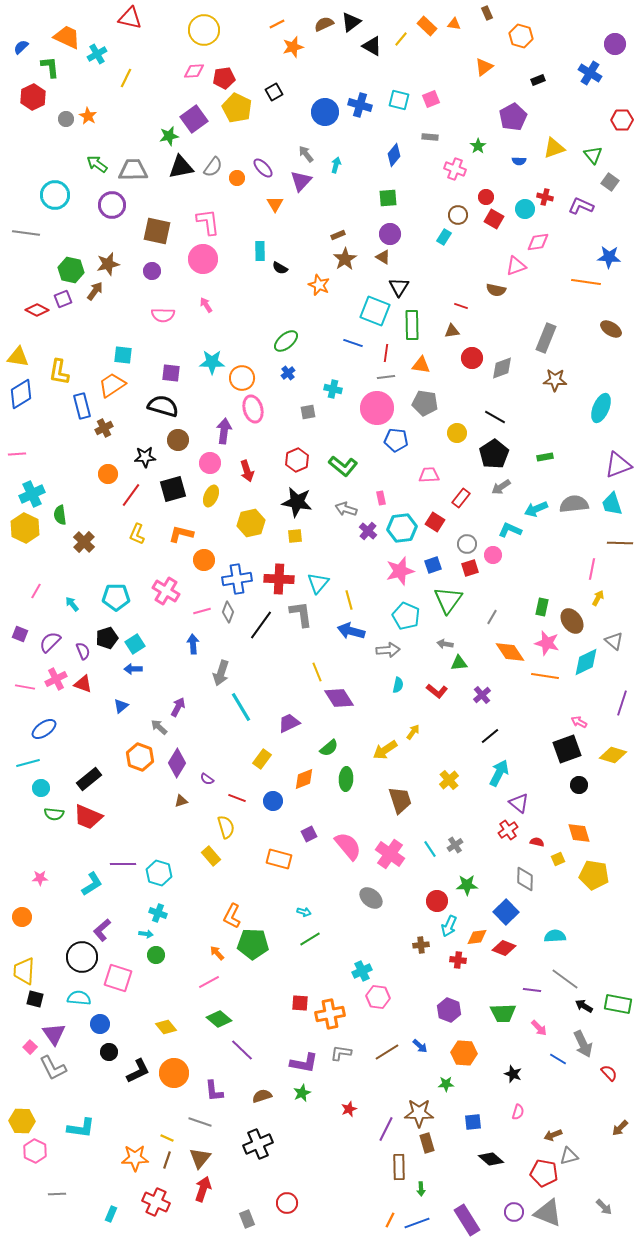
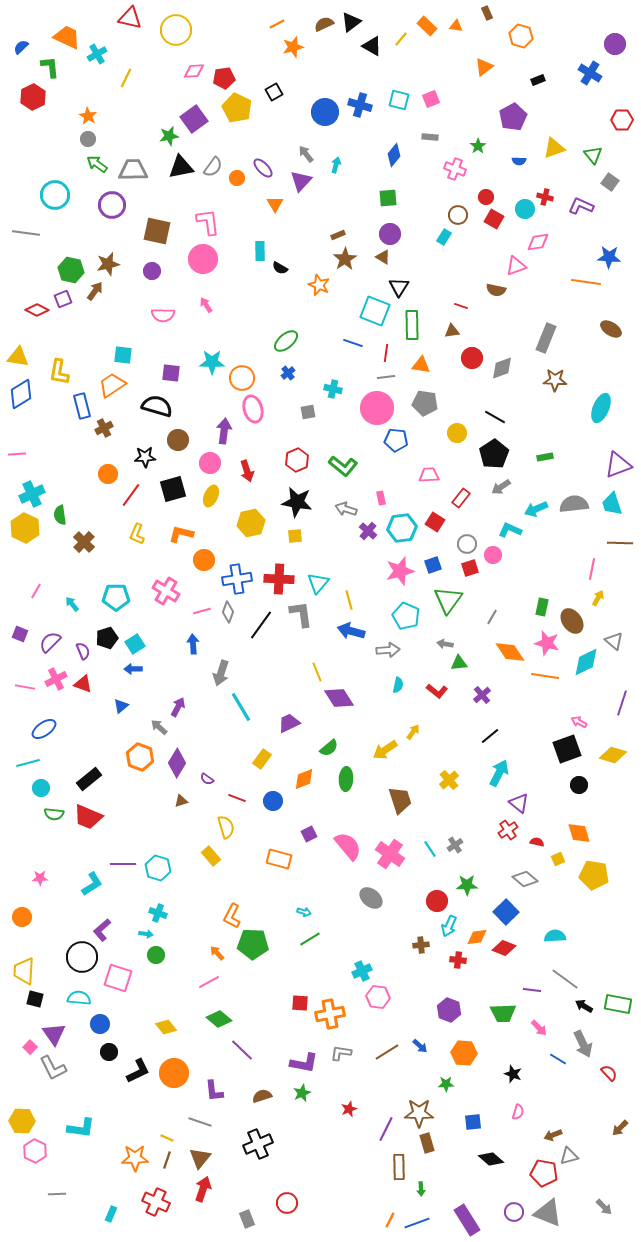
orange triangle at (454, 24): moved 2 px right, 2 px down
yellow circle at (204, 30): moved 28 px left
gray circle at (66, 119): moved 22 px right, 20 px down
black semicircle at (163, 406): moved 6 px left
cyan hexagon at (159, 873): moved 1 px left, 5 px up
gray diamond at (525, 879): rotated 50 degrees counterclockwise
